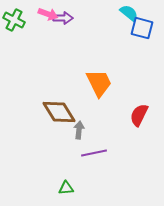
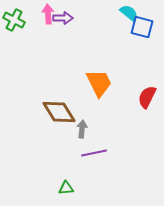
pink arrow: rotated 114 degrees counterclockwise
blue square: moved 1 px up
red semicircle: moved 8 px right, 18 px up
gray arrow: moved 3 px right, 1 px up
